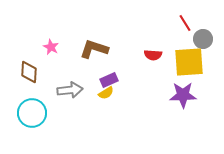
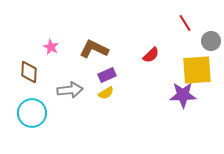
gray circle: moved 8 px right, 2 px down
brown L-shape: rotated 8 degrees clockwise
red semicircle: moved 2 px left; rotated 48 degrees counterclockwise
yellow square: moved 8 px right, 8 px down
purple rectangle: moved 2 px left, 5 px up
